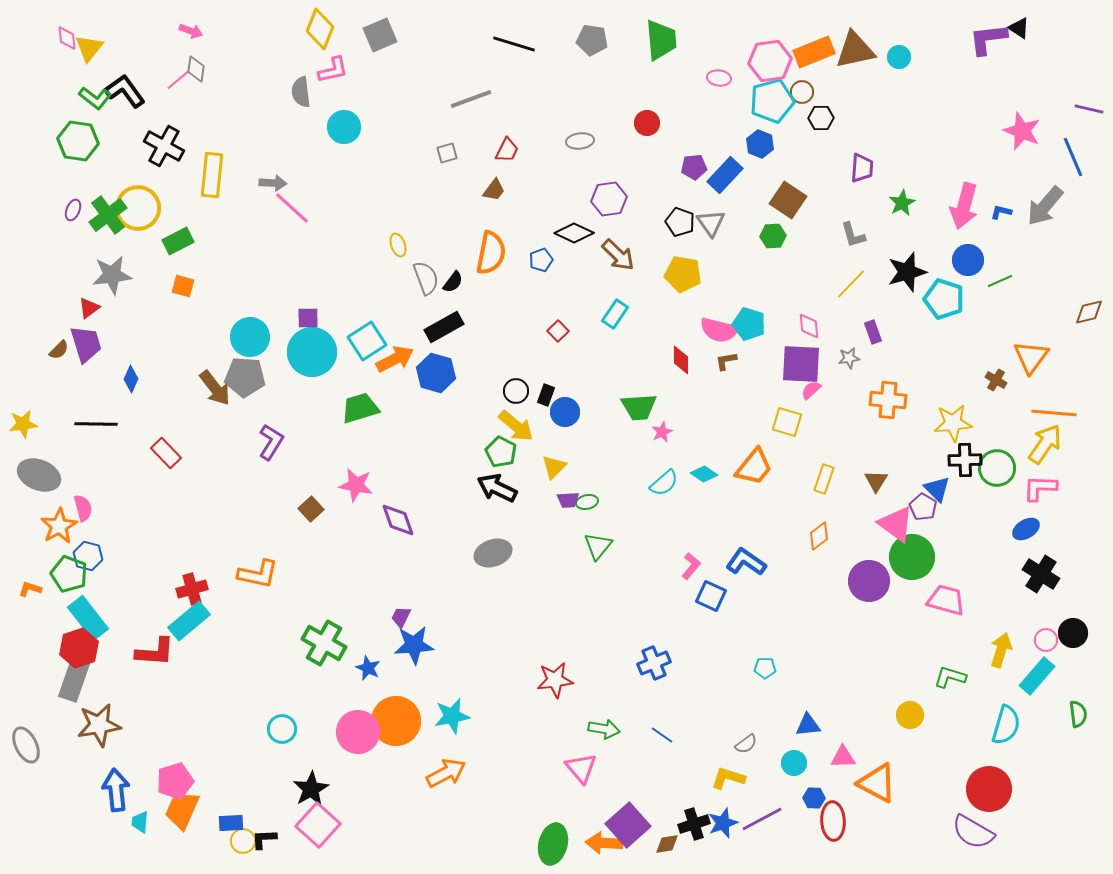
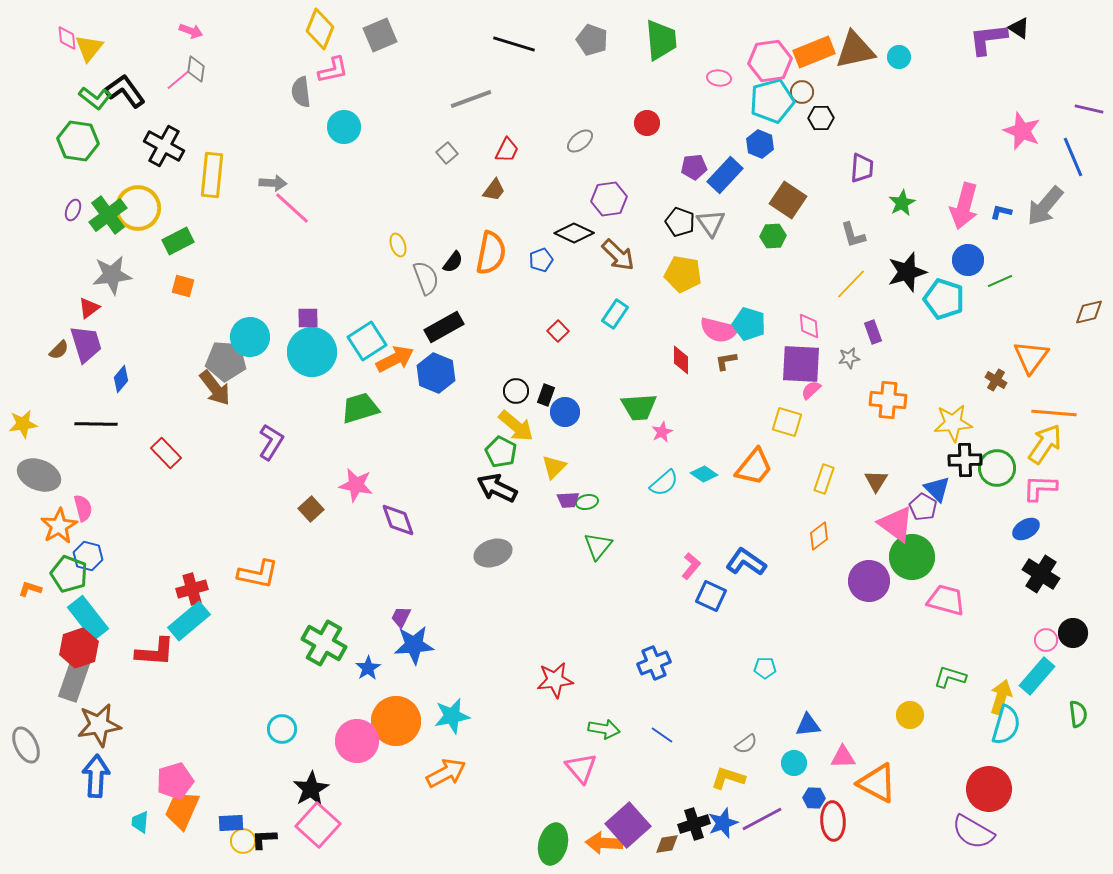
gray pentagon at (592, 40): rotated 12 degrees clockwise
gray ellipse at (580, 141): rotated 32 degrees counterclockwise
gray square at (447, 153): rotated 25 degrees counterclockwise
black semicircle at (453, 282): moved 20 px up
blue hexagon at (436, 373): rotated 6 degrees clockwise
gray pentagon at (245, 377): moved 19 px left, 16 px up
blue diamond at (131, 379): moved 10 px left; rotated 16 degrees clockwise
yellow arrow at (1001, 650): moved 47 px down
blue star at (368, 668): rotated 15 degrees clockwise
pink circle at (358, 732): moved 1 px left, 9 px down
blue arrow at (116, 790): moved 20 px left, 14 px up; rotated 9 degrees clockwise
